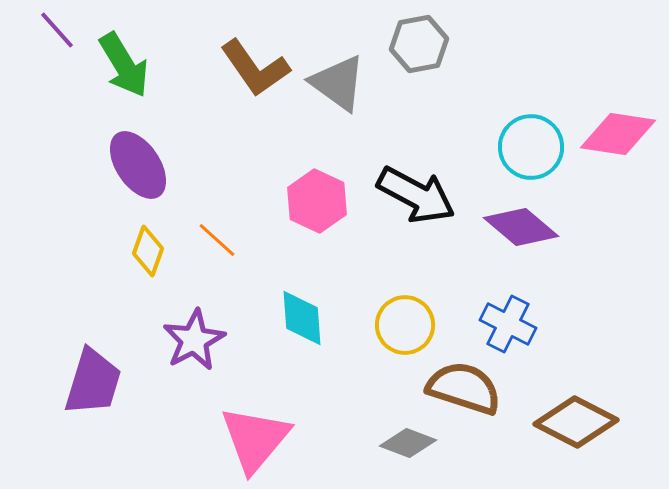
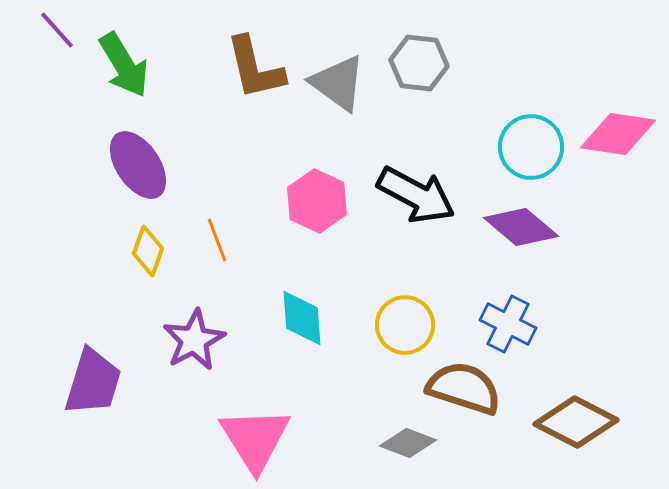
gray hexagon: moved 19 px down; rotated 18 degrees clockwise
brown L-shape: rotated 22 degrees clockwise
orange line: rotated 27 degrees clockwise
pink triangle: rotated 12 degrees counterclockwise
